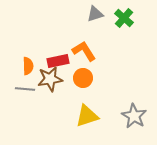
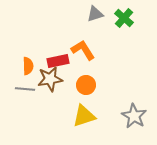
orange L-shape: moved 1 px left, 1 px up
orange circle: moved 3 px right, 7 px down
yellow triangle: moved 3 px left
